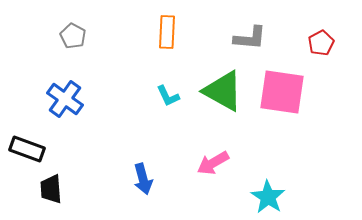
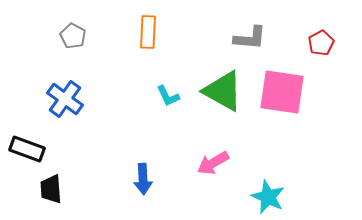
orange rectangle: moved 19 px left
blue arrow: rotated 12 degrees clockwise
cyan star: rotated 8 degrees counterclockwise
